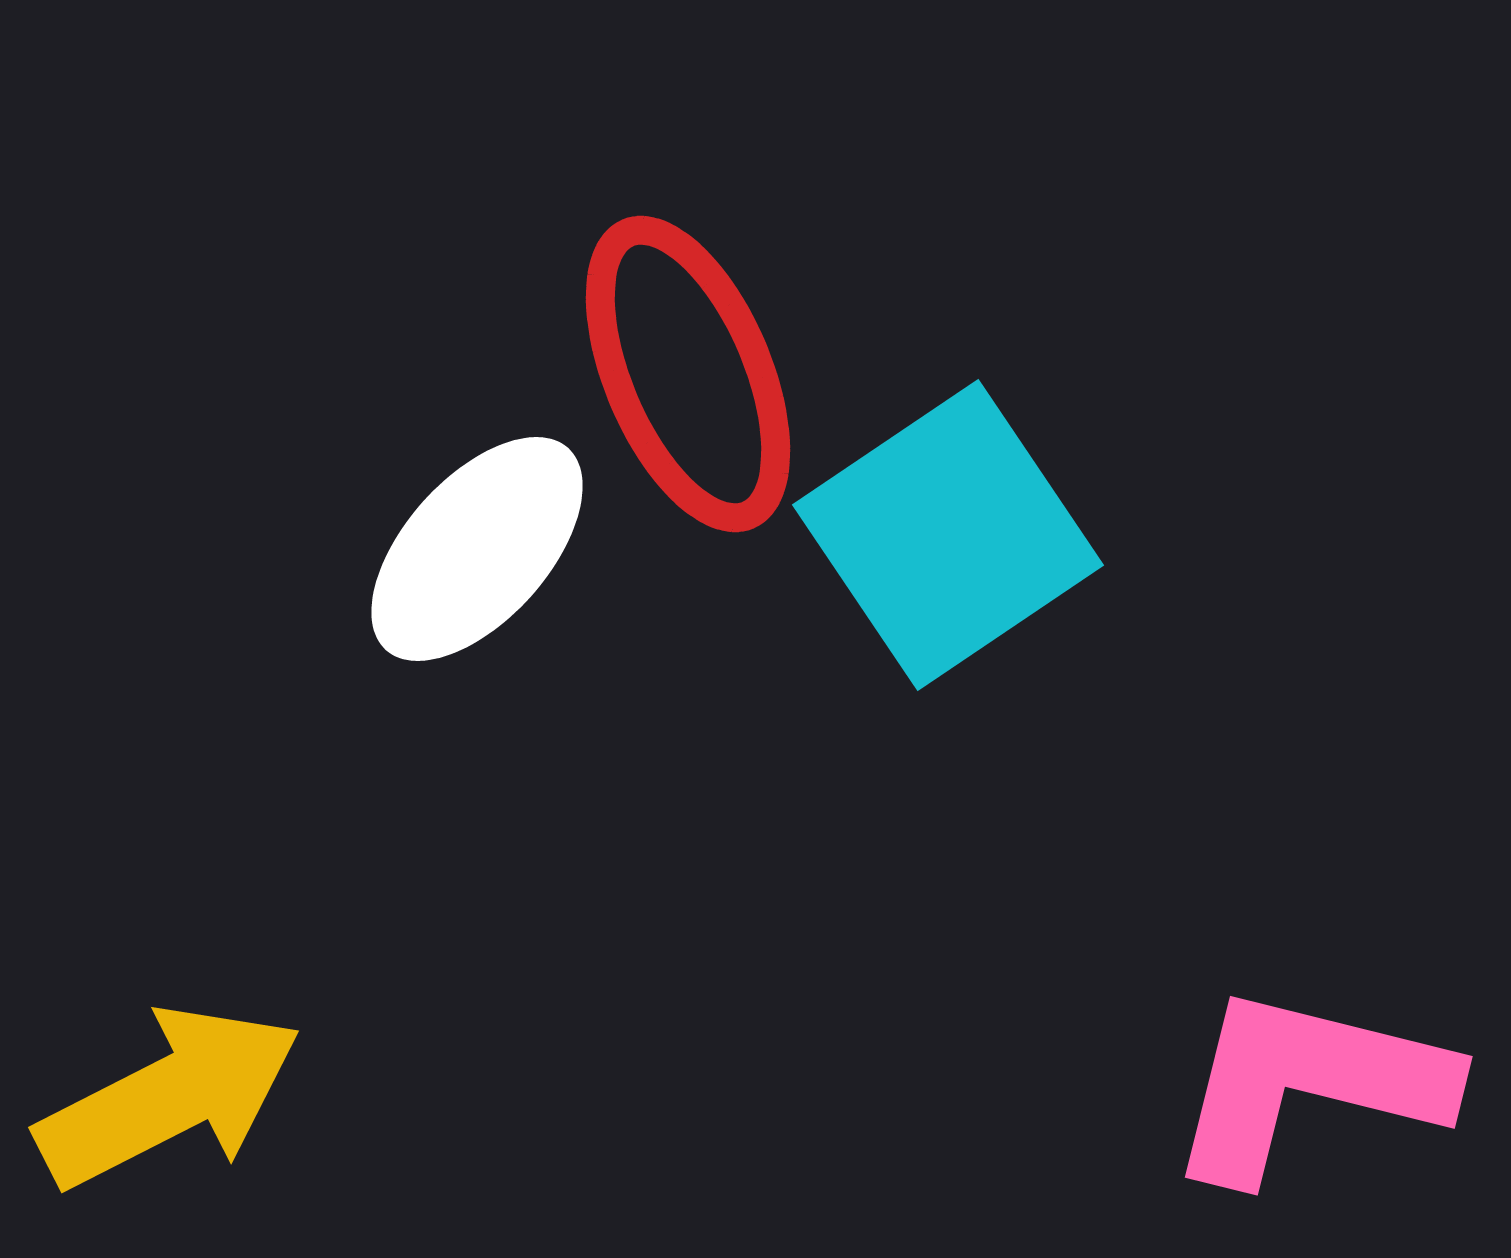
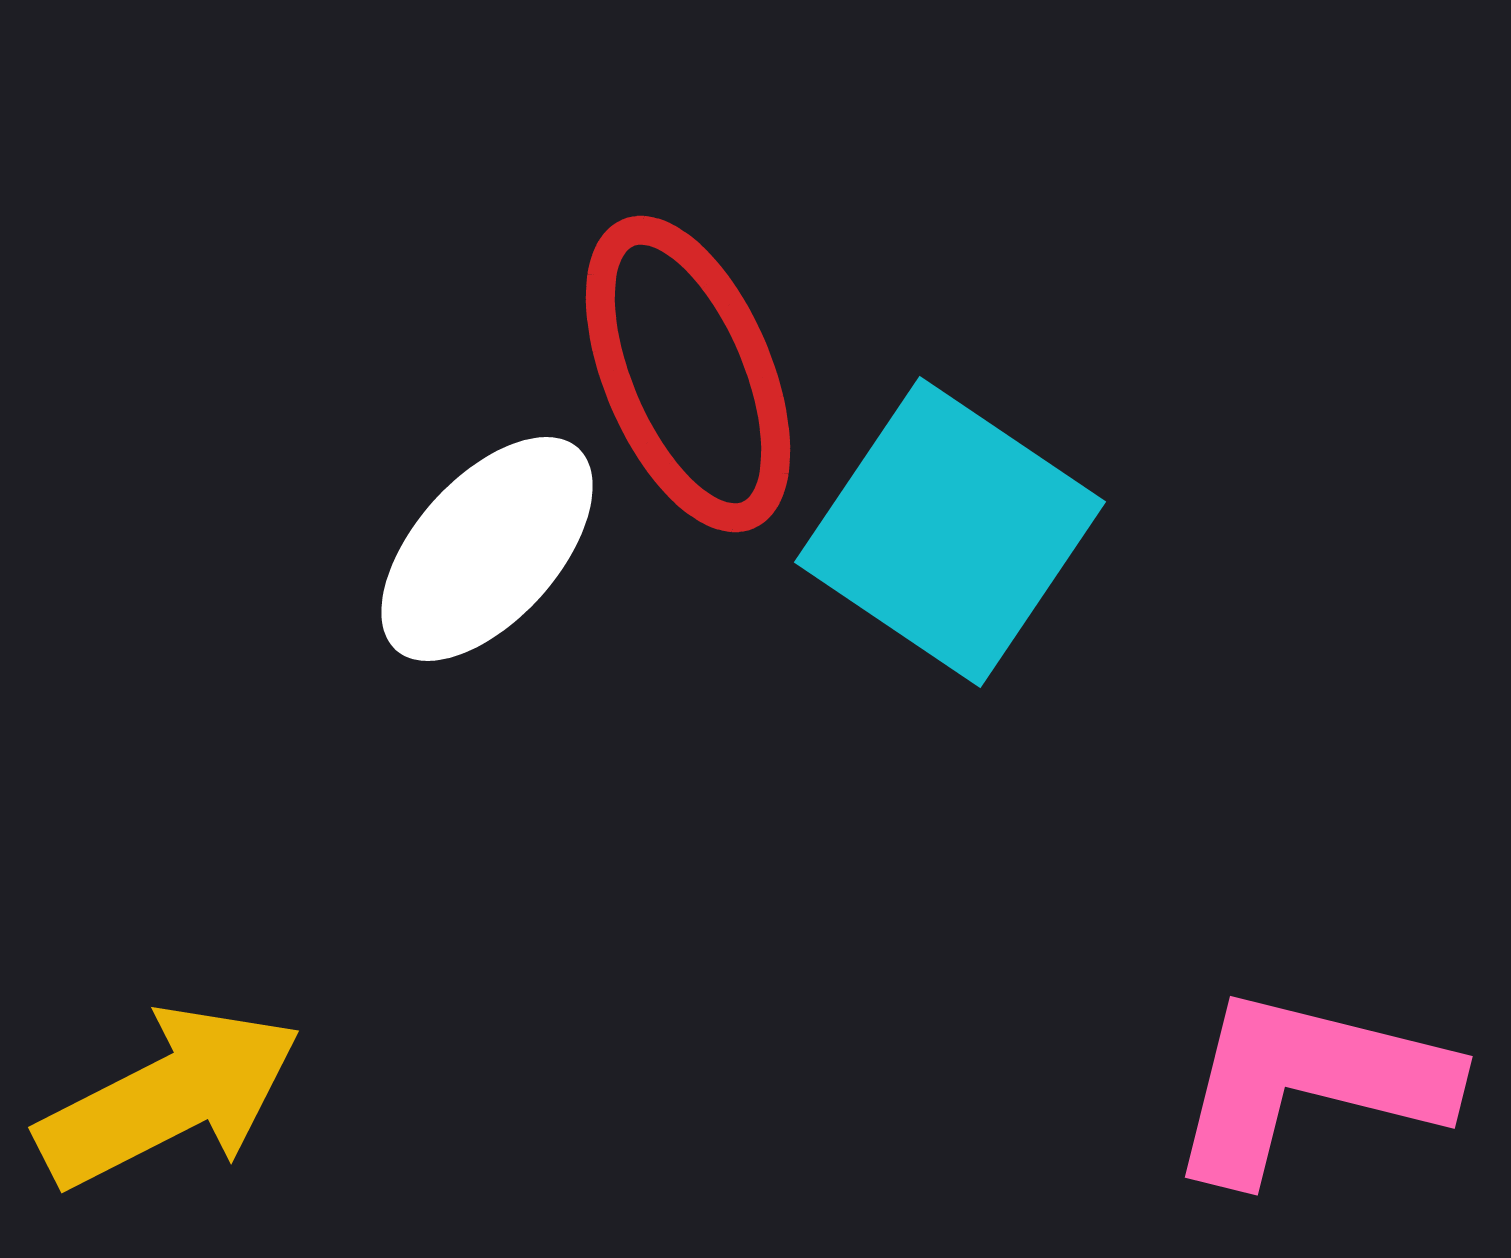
cyan square: moved 2 px right, 3 px up; rotated 22 degrees counterclockwise
white ellipse: moved 10 px right
